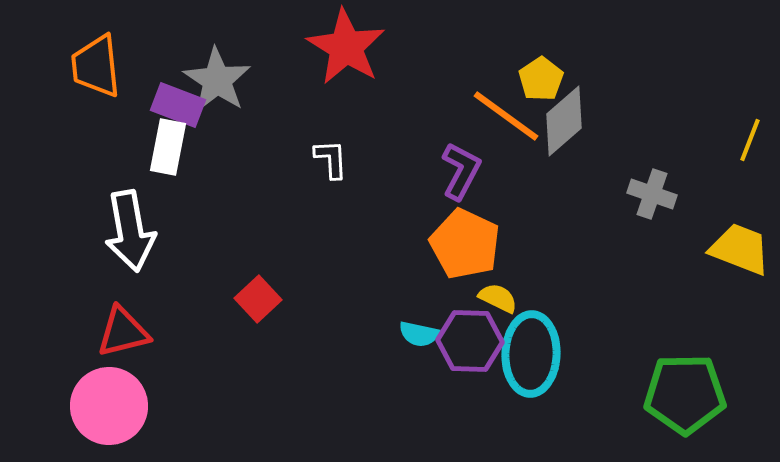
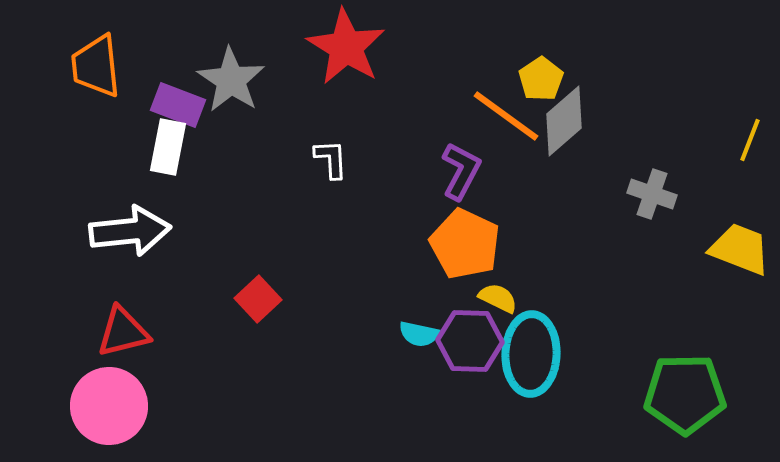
gray star: moved 14 px right
white arrow: rotated 86 degrees counterclockwise
